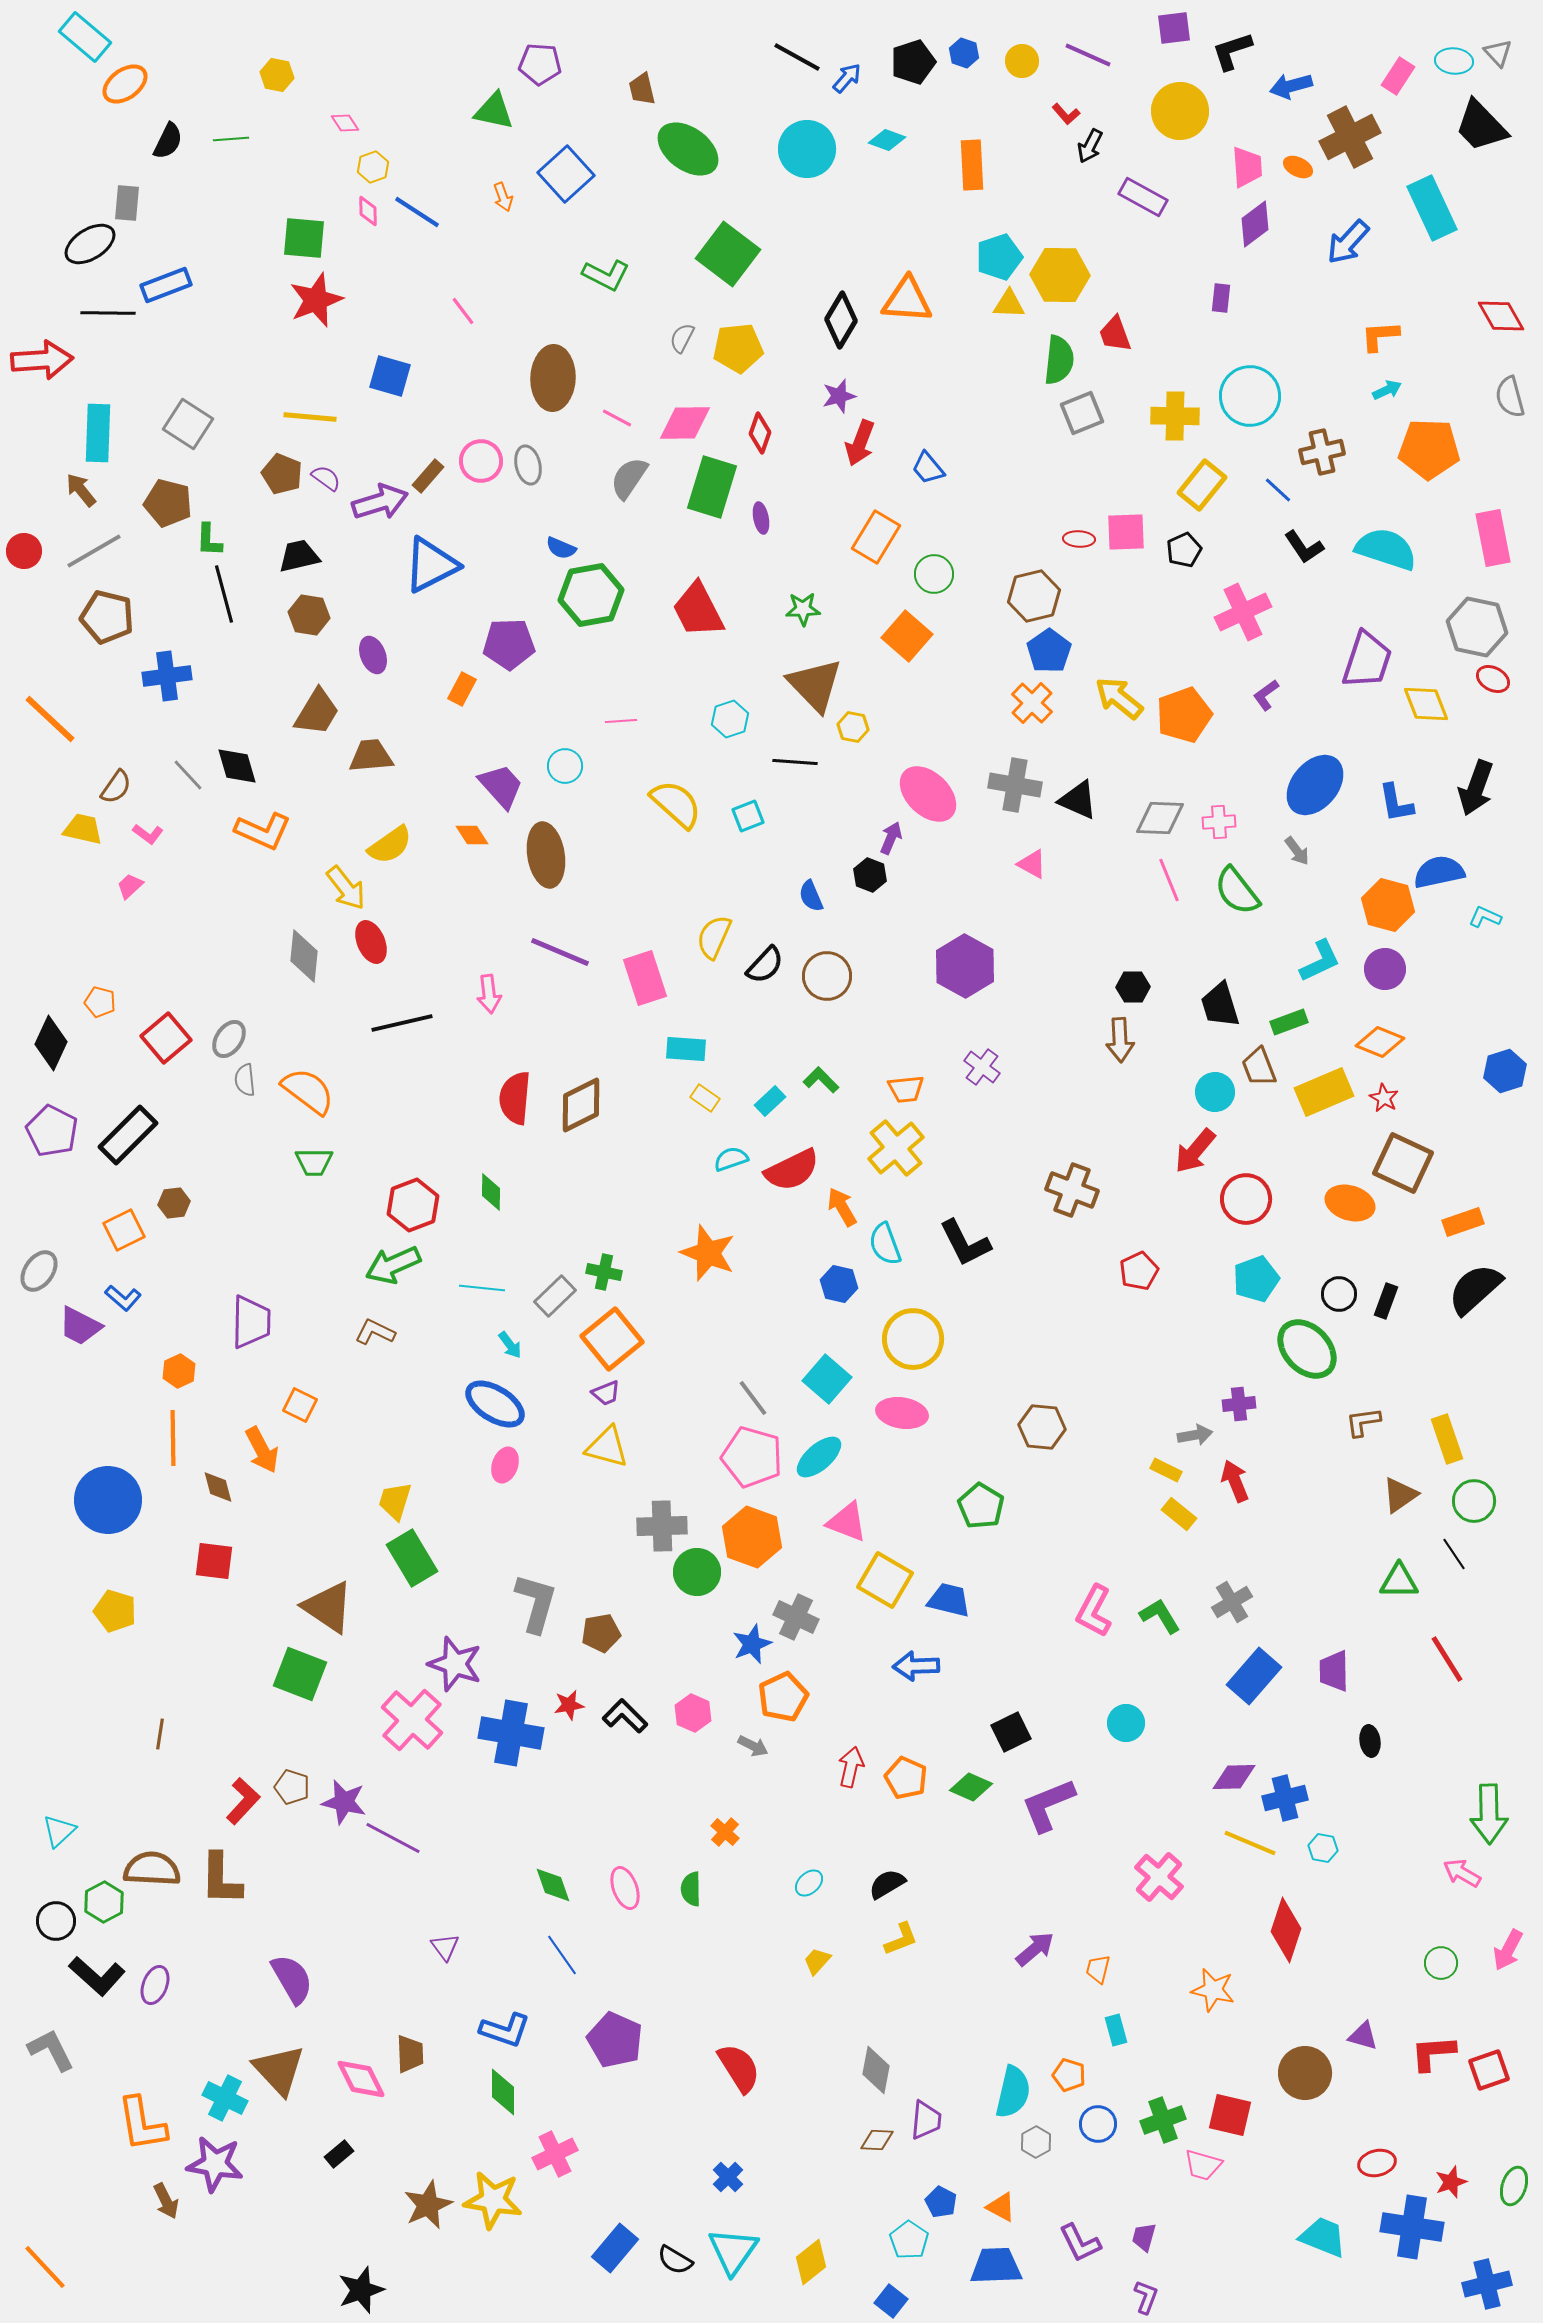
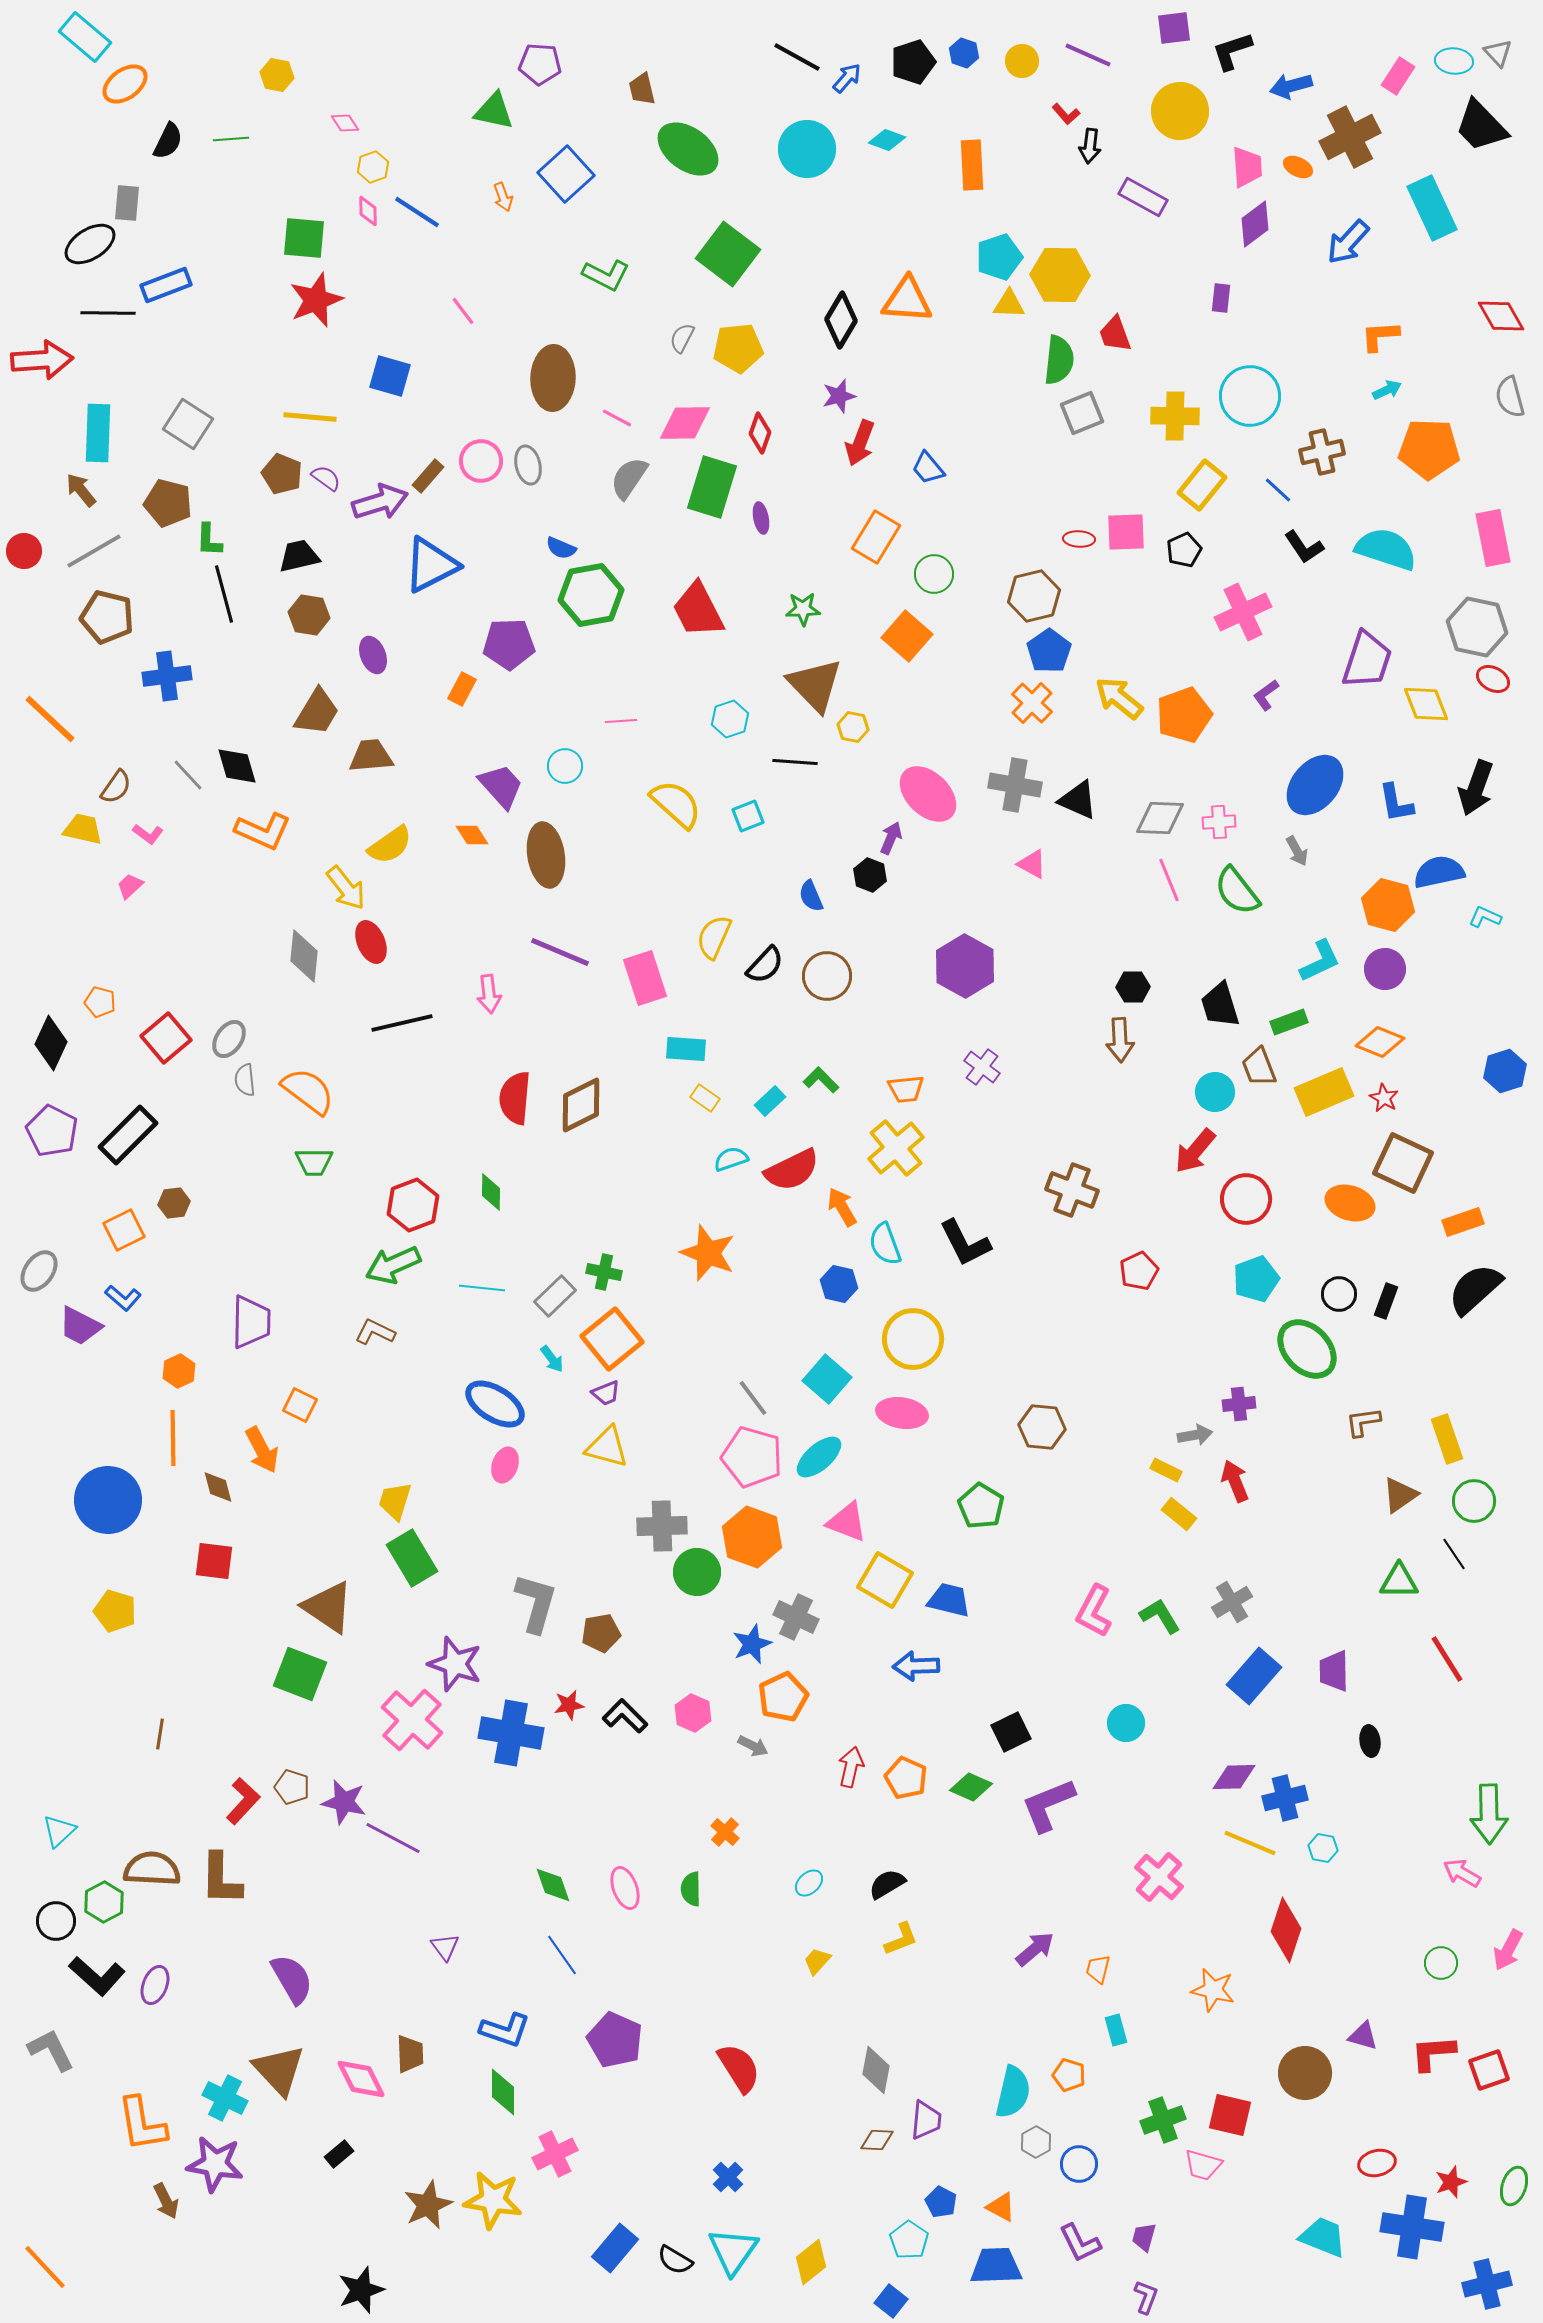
black arrow at (1090, 146): rotated 20 degrees counterclockwise
gray arrow at (1297, 851): rotated 8 degrees clockwise
cyan arrow at (510, 1345): moved 42 px right, 14 px down
blue circle at (1098, 2124): moved 19 px left, 40 px down
